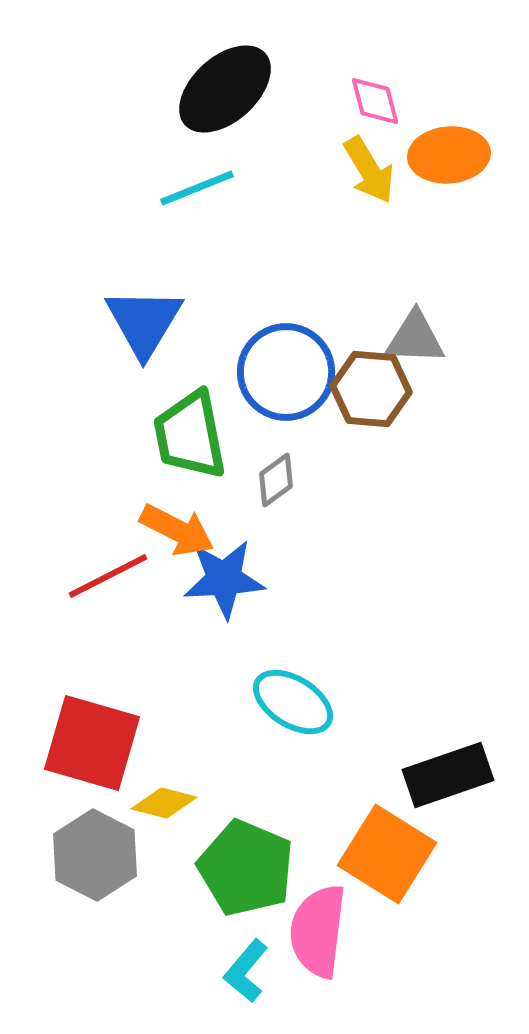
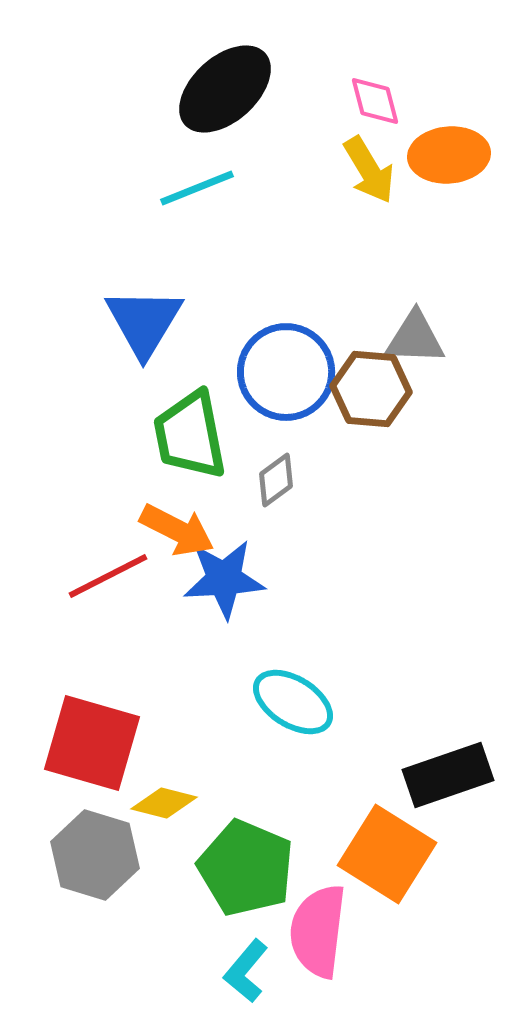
gray hexagon: rotated 10 degrees counterclockwise
